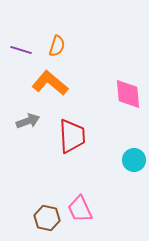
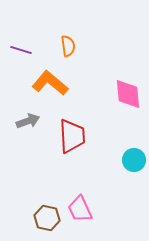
orange semicircle: moved 11 px right; rotated 25 degrees counterclockwise
